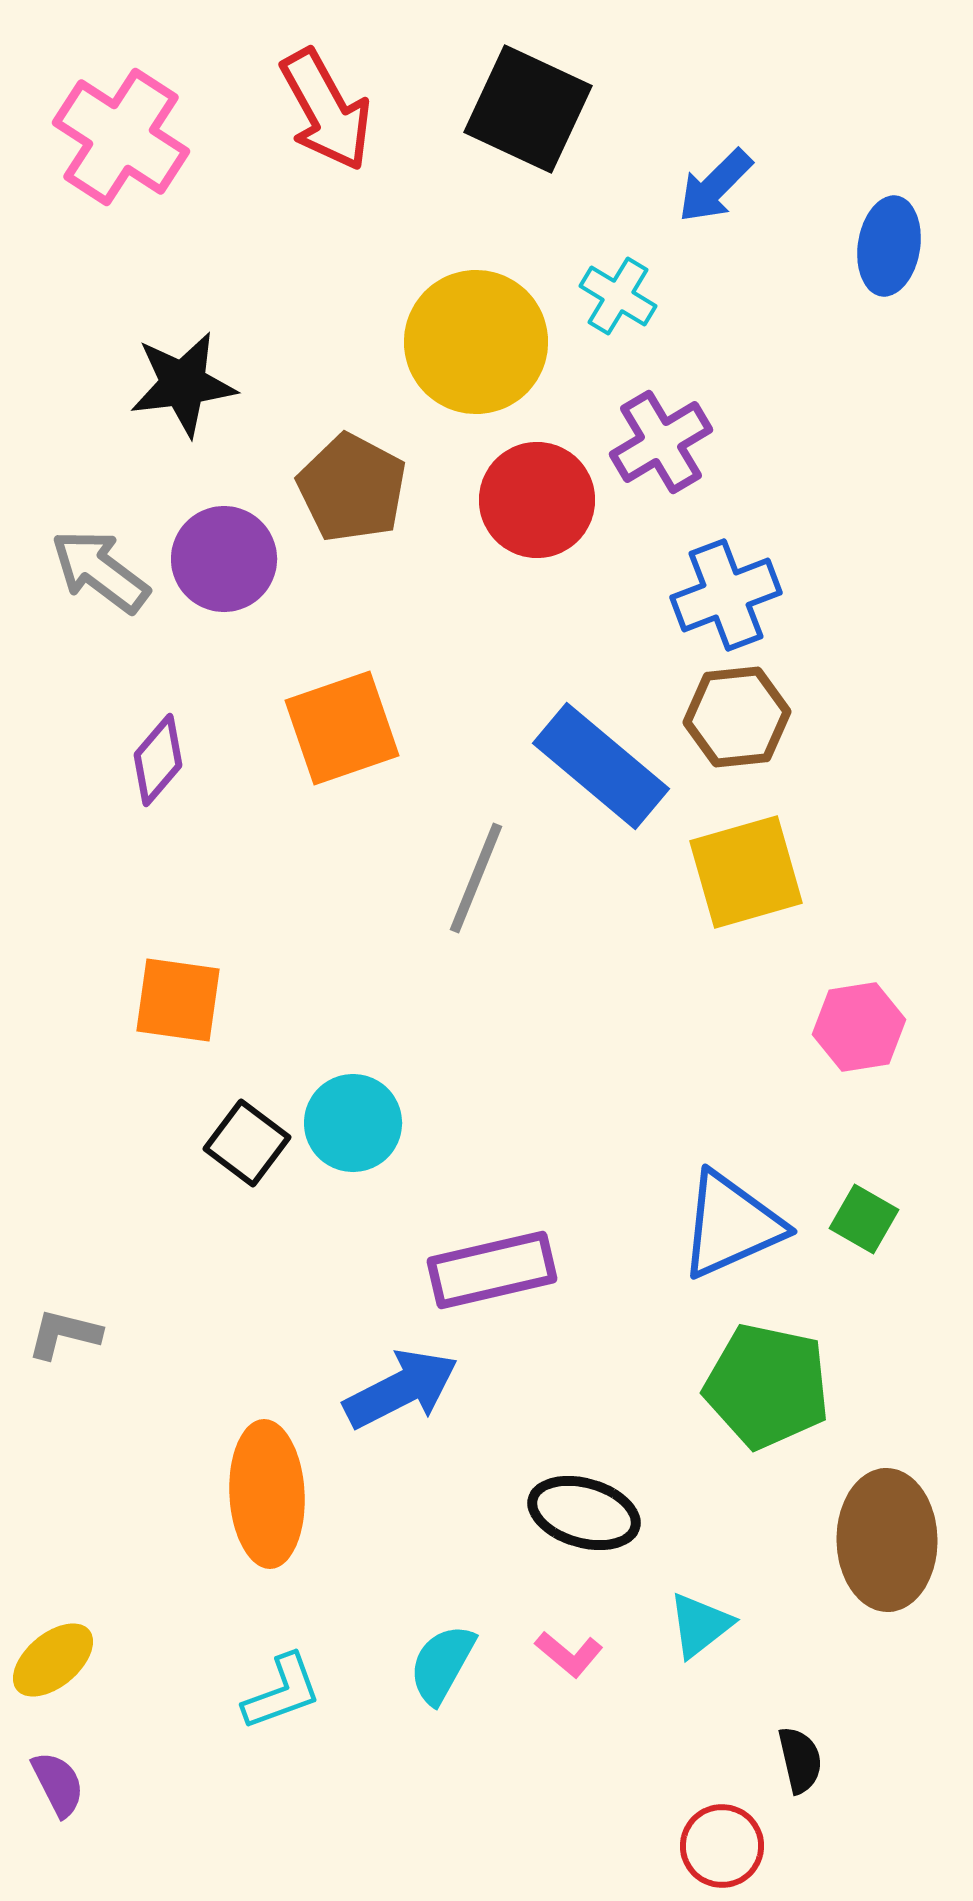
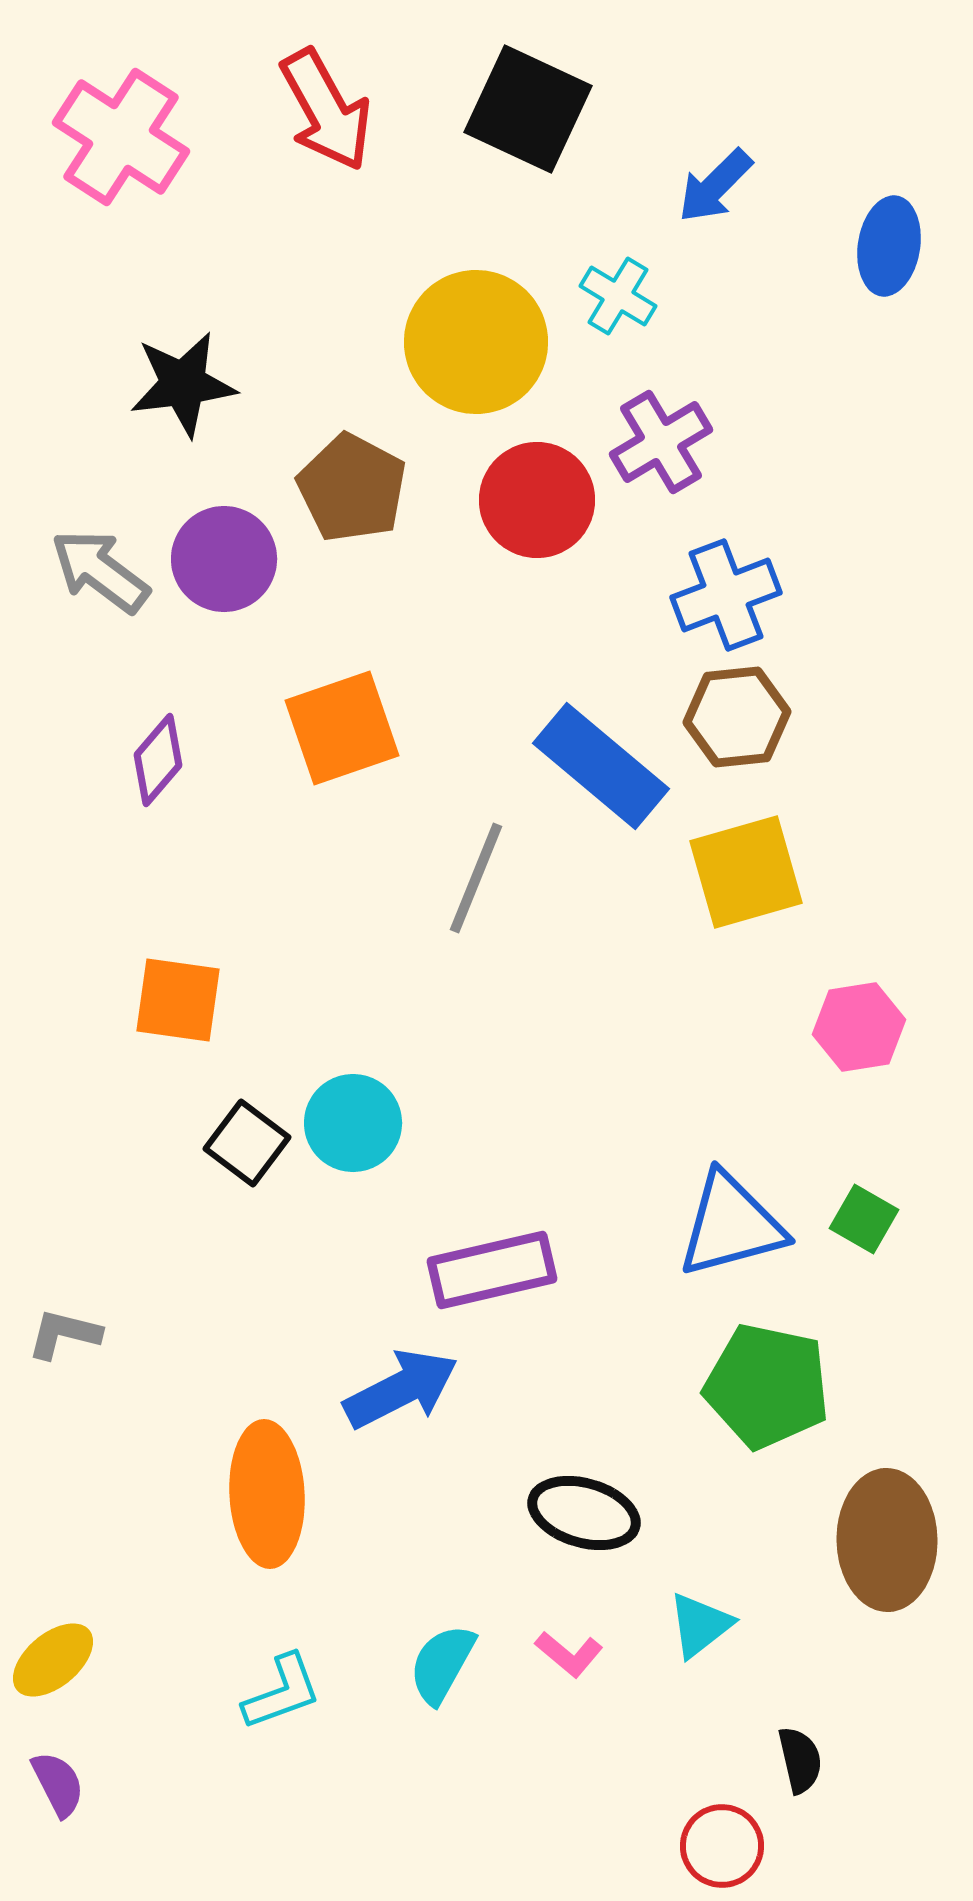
blue triangle at (731, 1225): rotated 9 degrees clockwise
